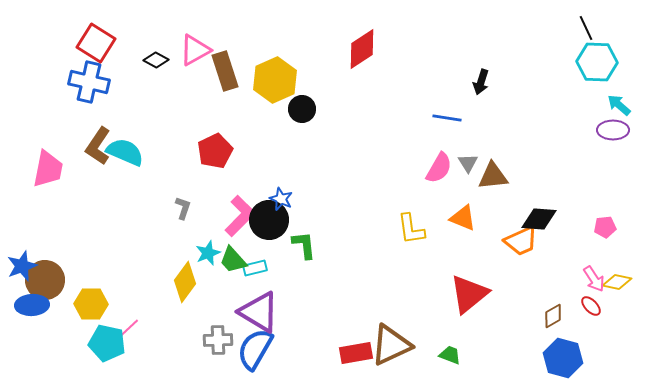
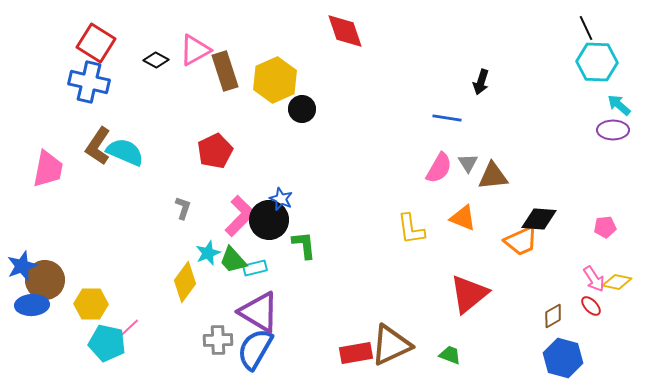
red diamond at (362, 49): moved 17 px left, 18 px up; rotated 75 degrees counterclockwise
